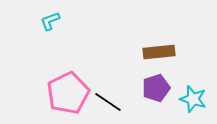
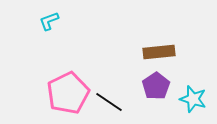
cyan L-shape: moved 1 px left
purple pentagon: moved 2 px up; rotated 16 degrees counterclockwise
black line: moved 1 px right
